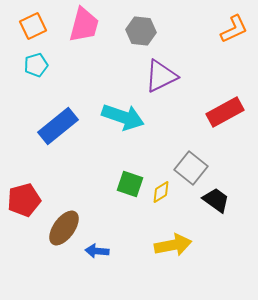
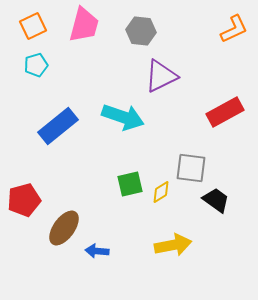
gray square: rotated 32 degrees counterclockwise
green square: rotated 32 degrees counterclockwise
